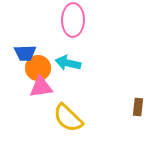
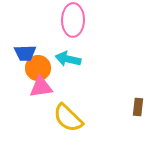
cyan arrow: moved 4 px up
